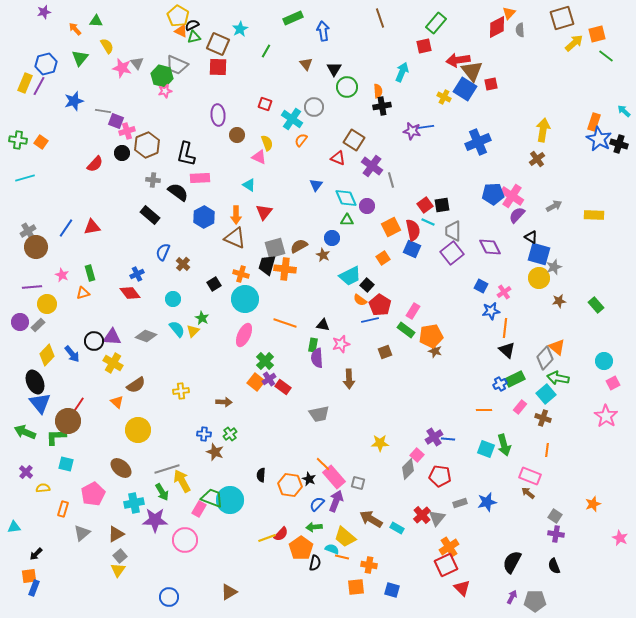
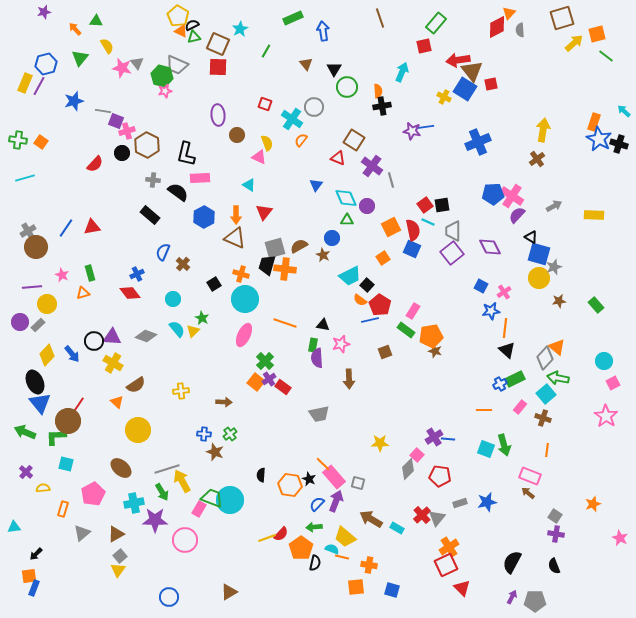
brown hexagon at (147, 145): rotated 10 degrees counterclockwise
